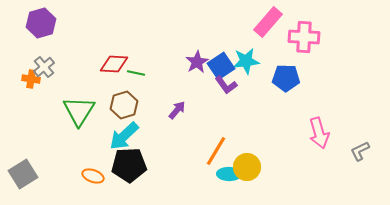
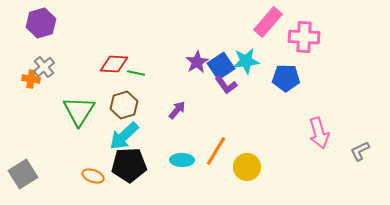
cyan ellipse: moved 47 px left, 14 px up
